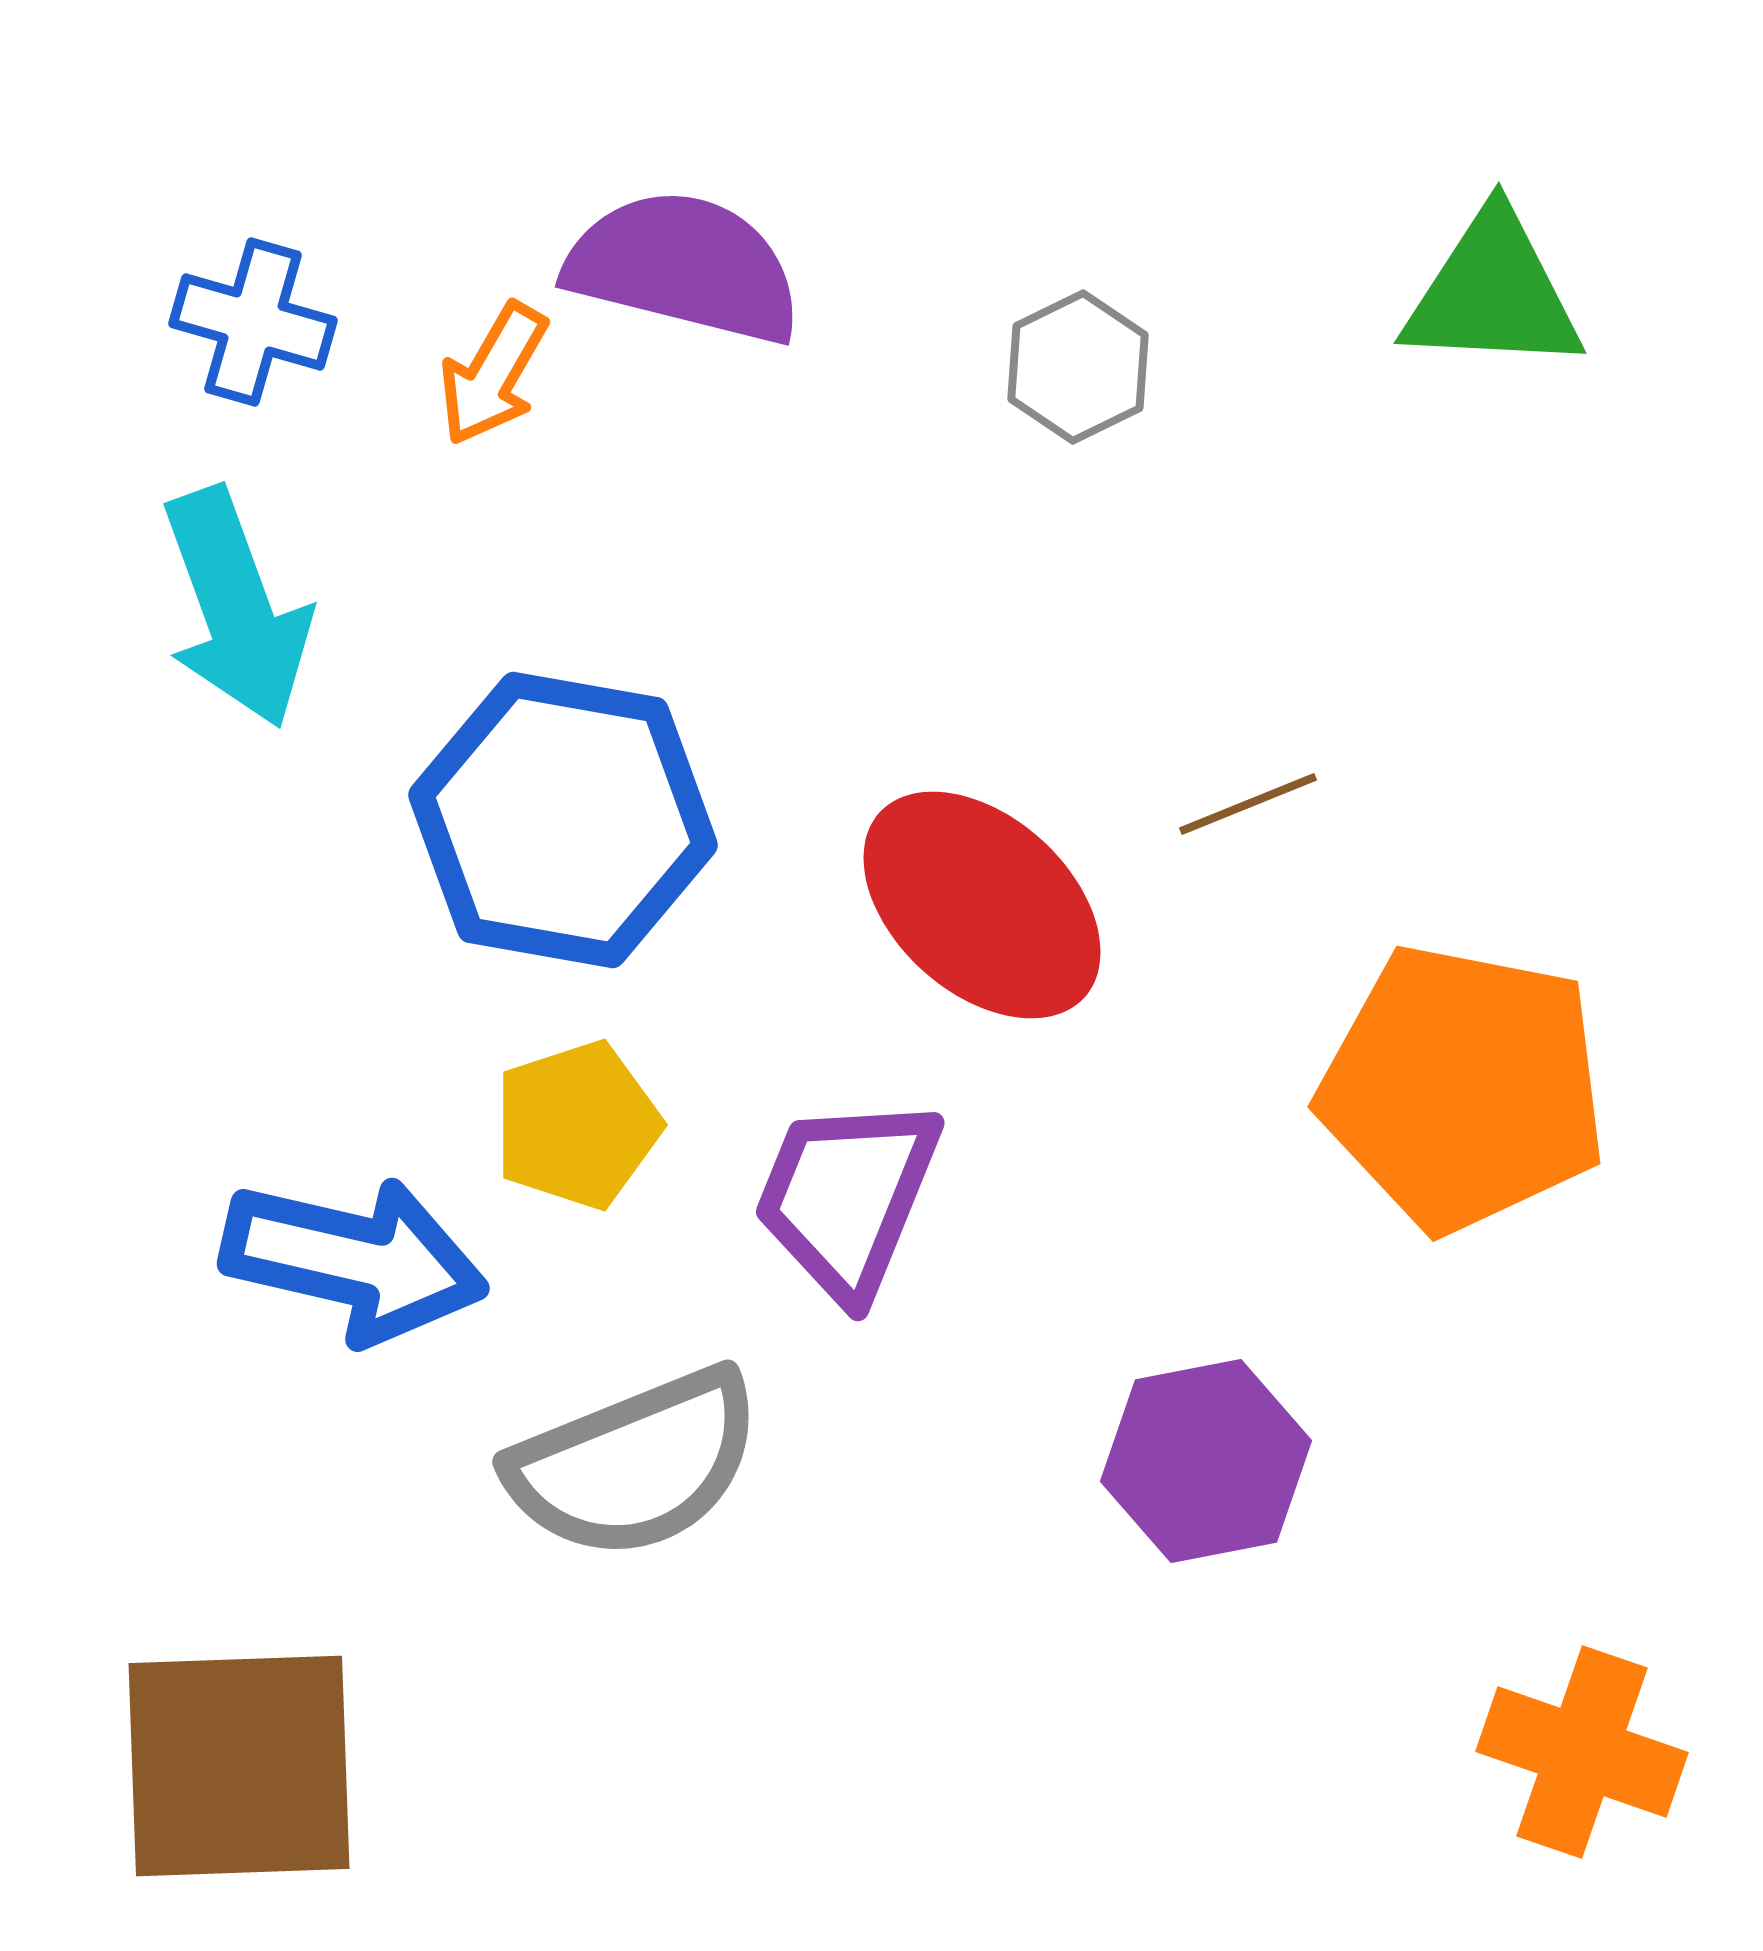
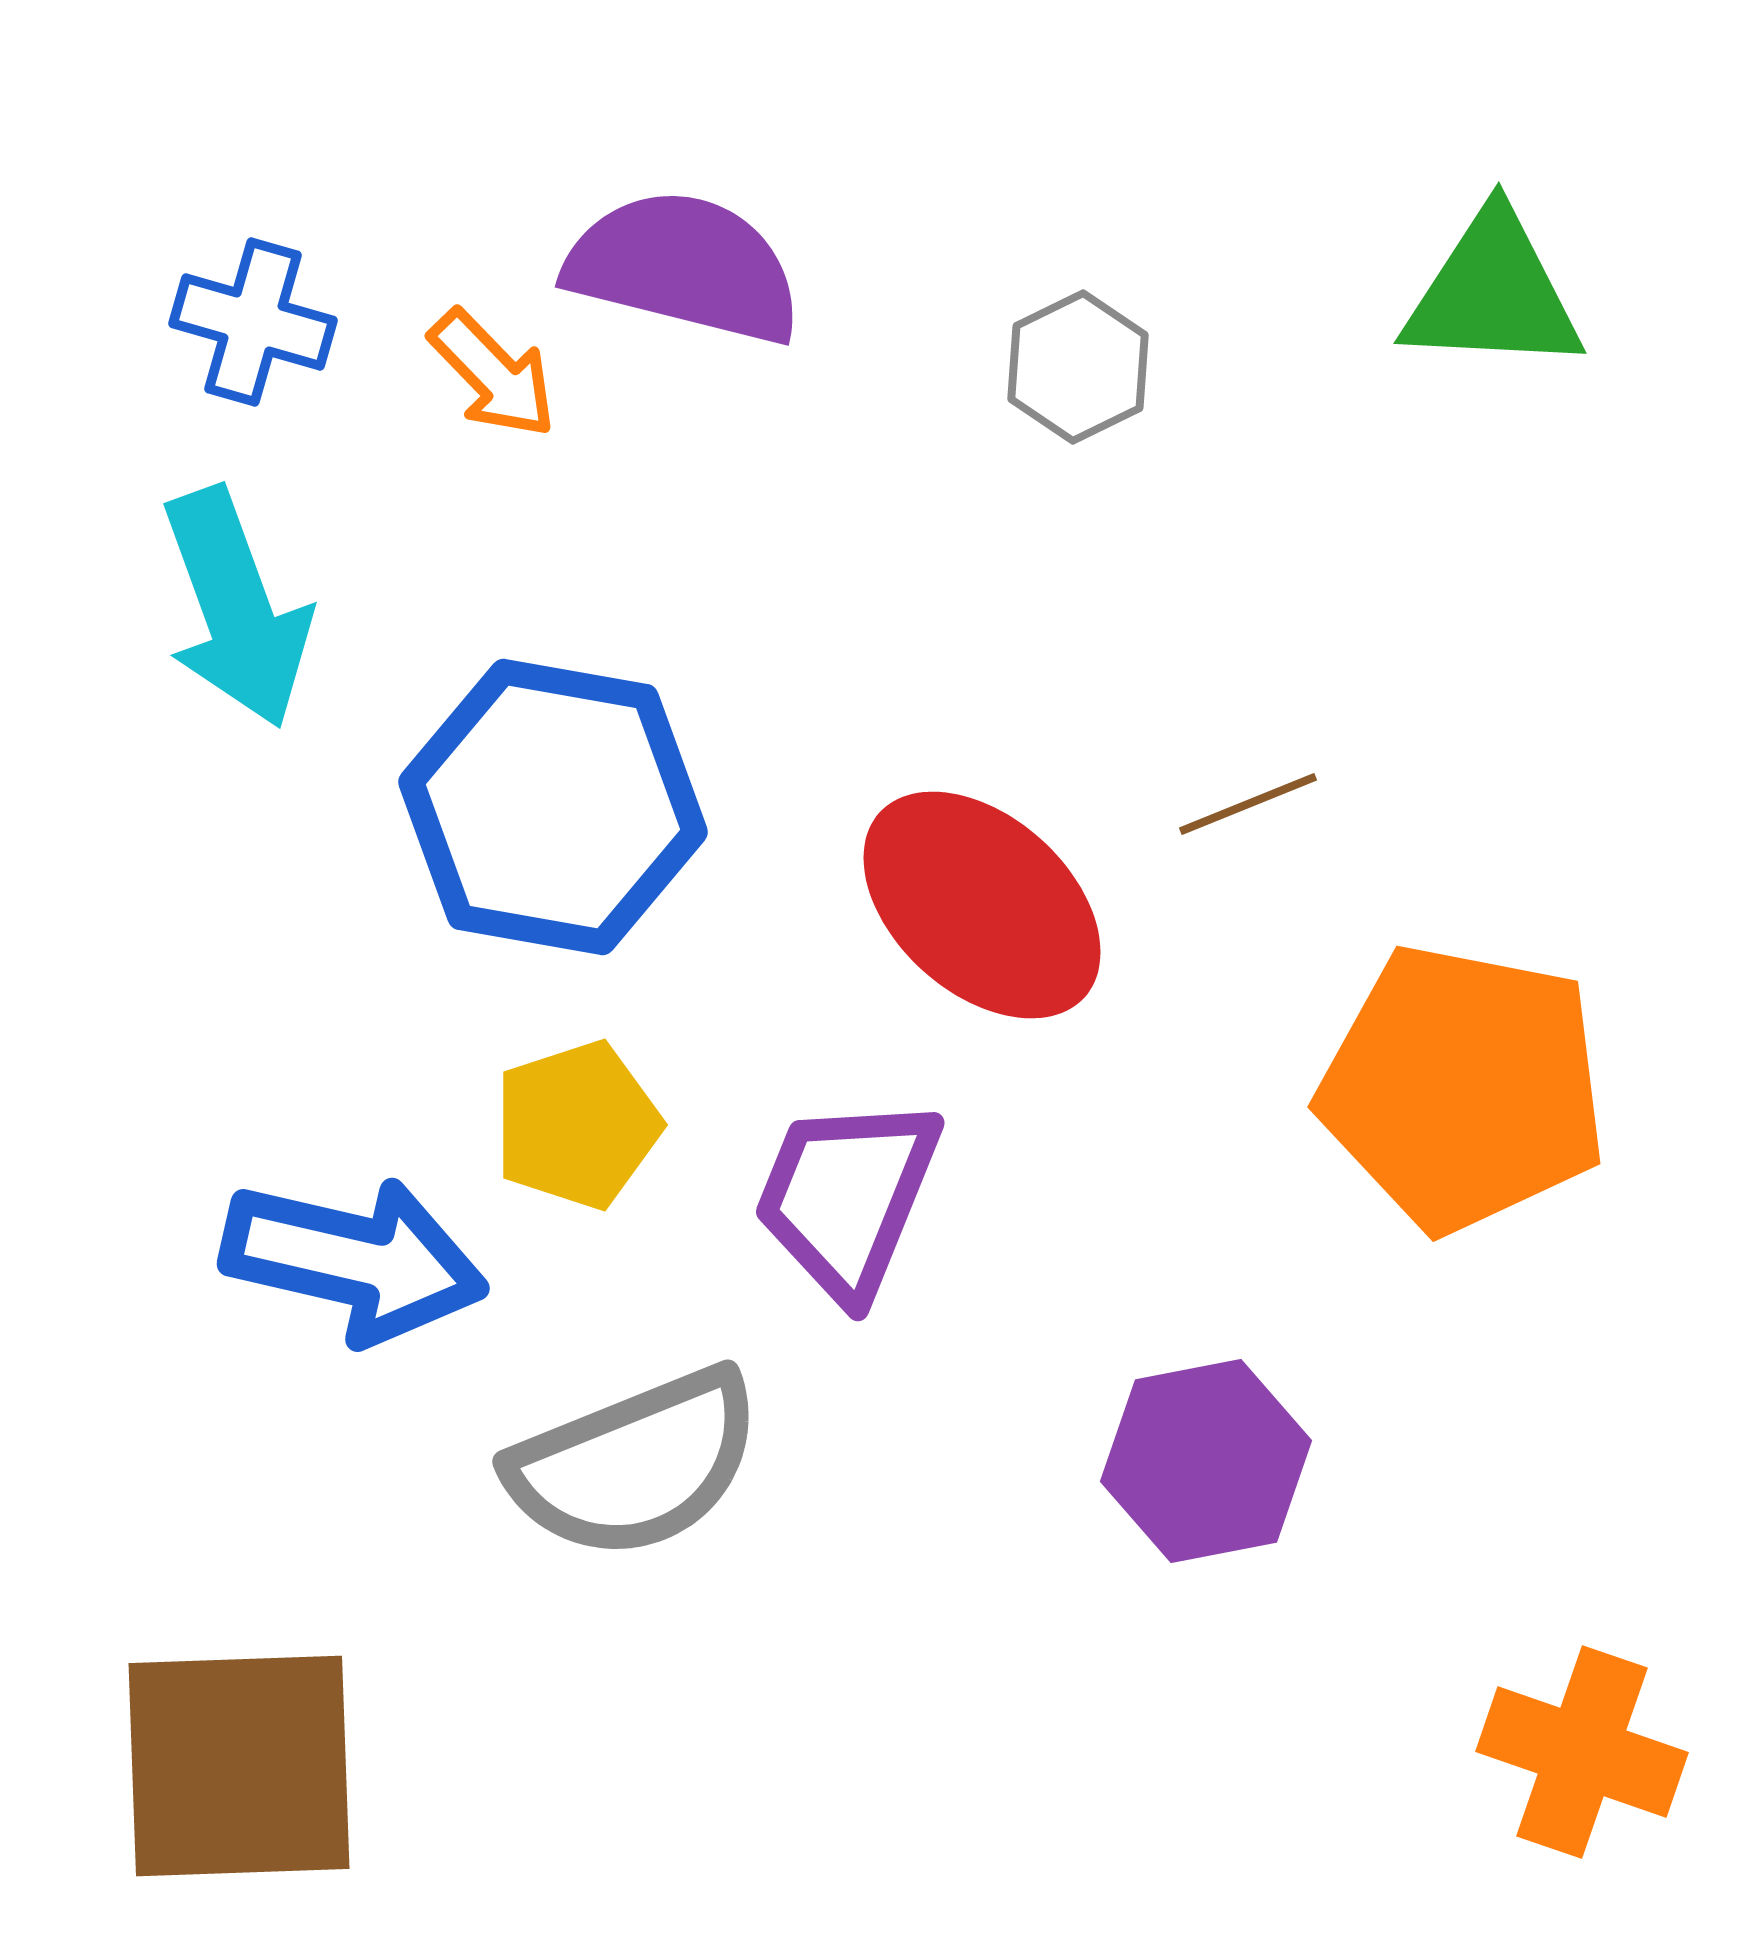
orange arrow: rotated 74 degrees counterclockwise
blue hexagon: moved 10 px left, 13 px up
